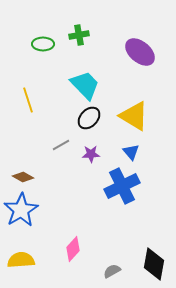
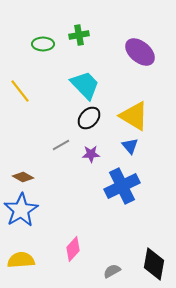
yellow line: moved 8 px left, 9 px up; rotated 20 degrees counterclockwise
blue triangle: moved 1 px left, 6 px up
